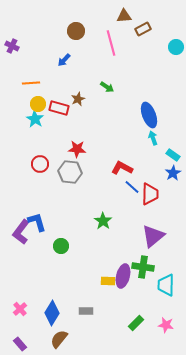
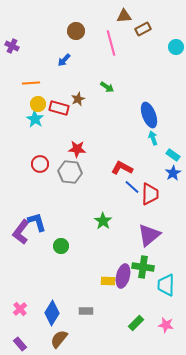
purple triangle: moved 4 px left, 1 px up
